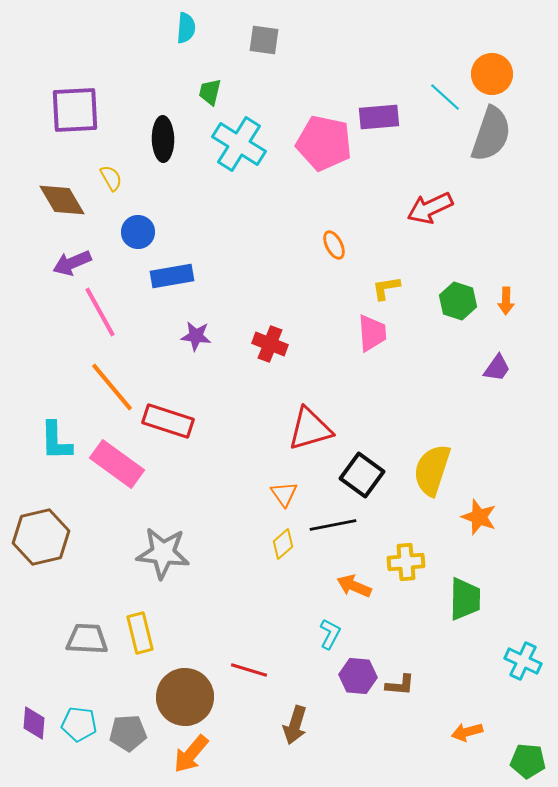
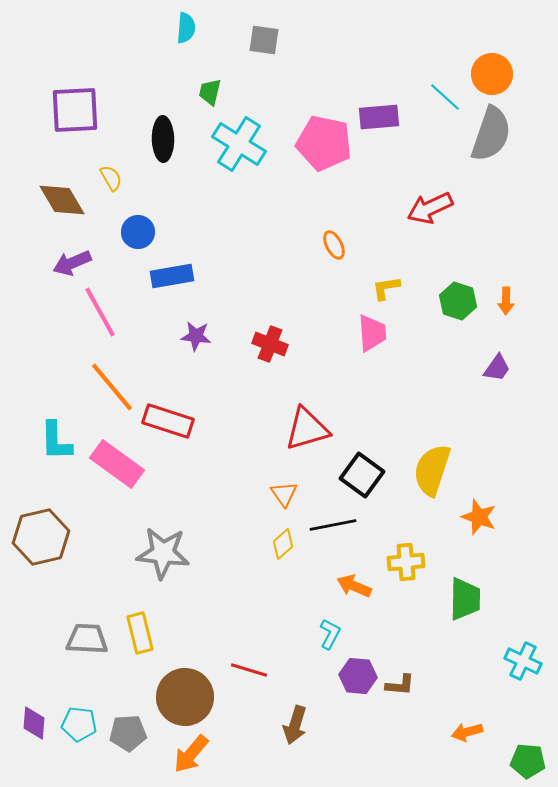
red triangle at (310, 429): moved 3 px left
